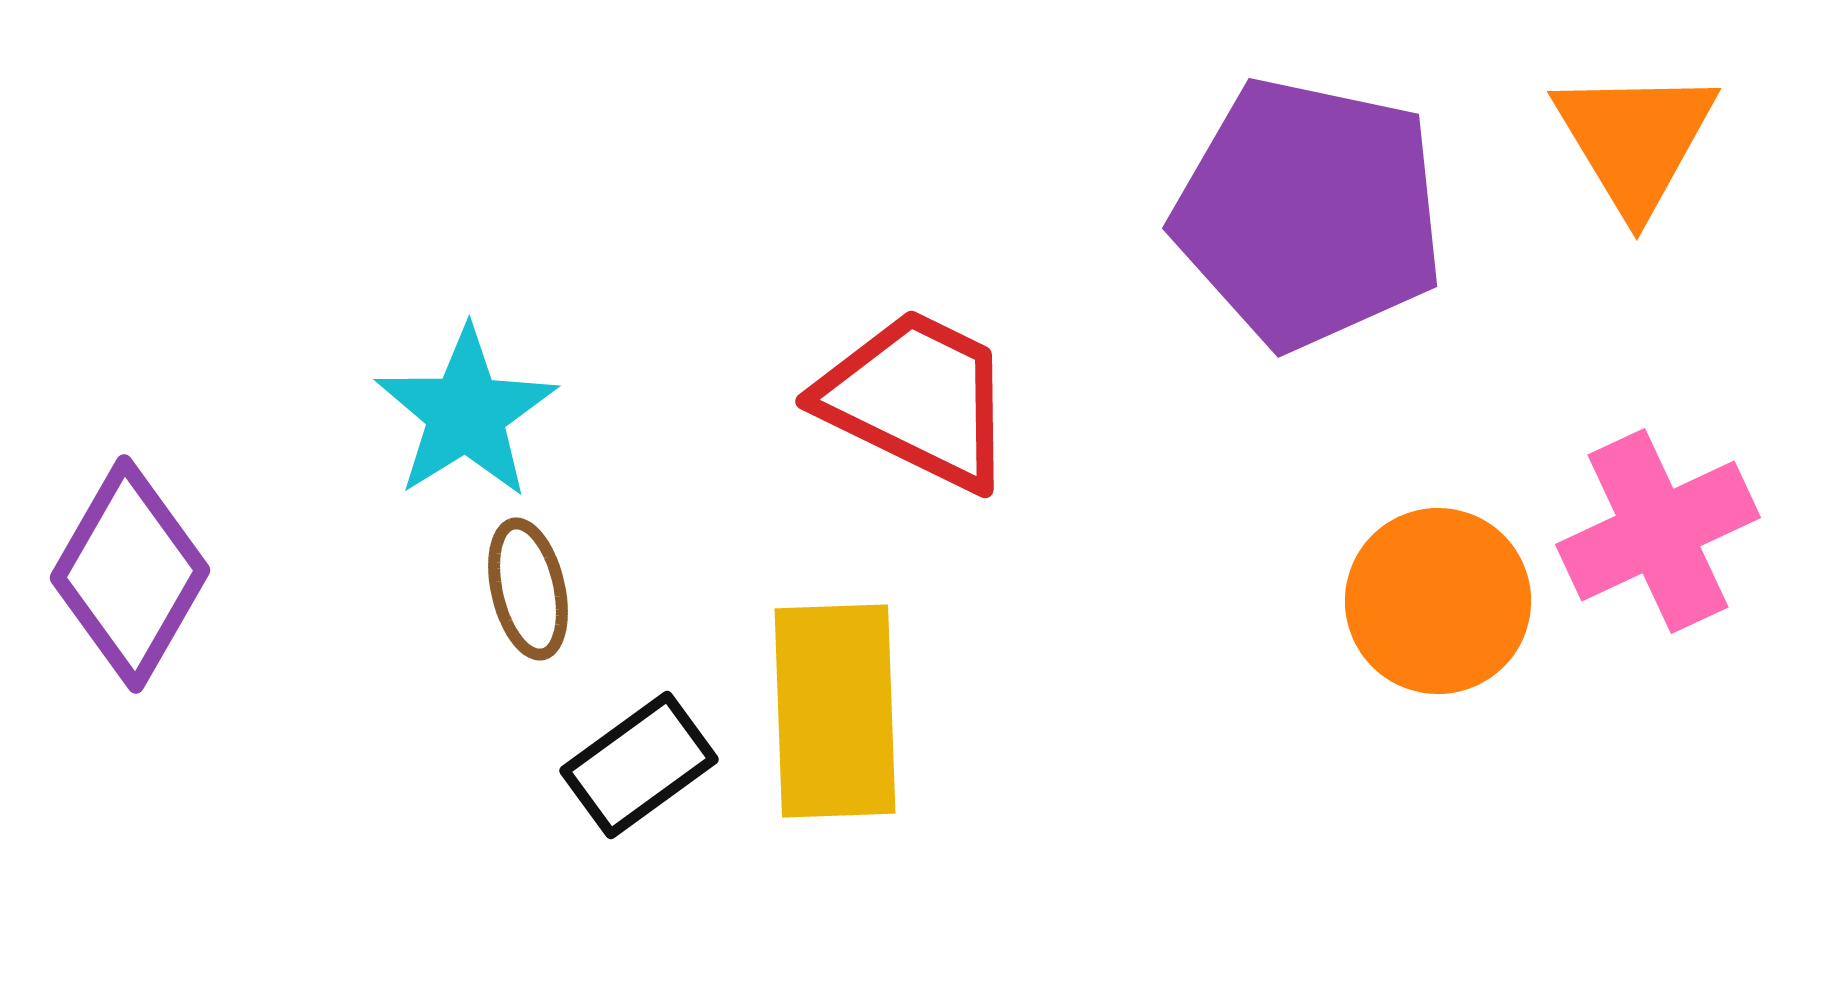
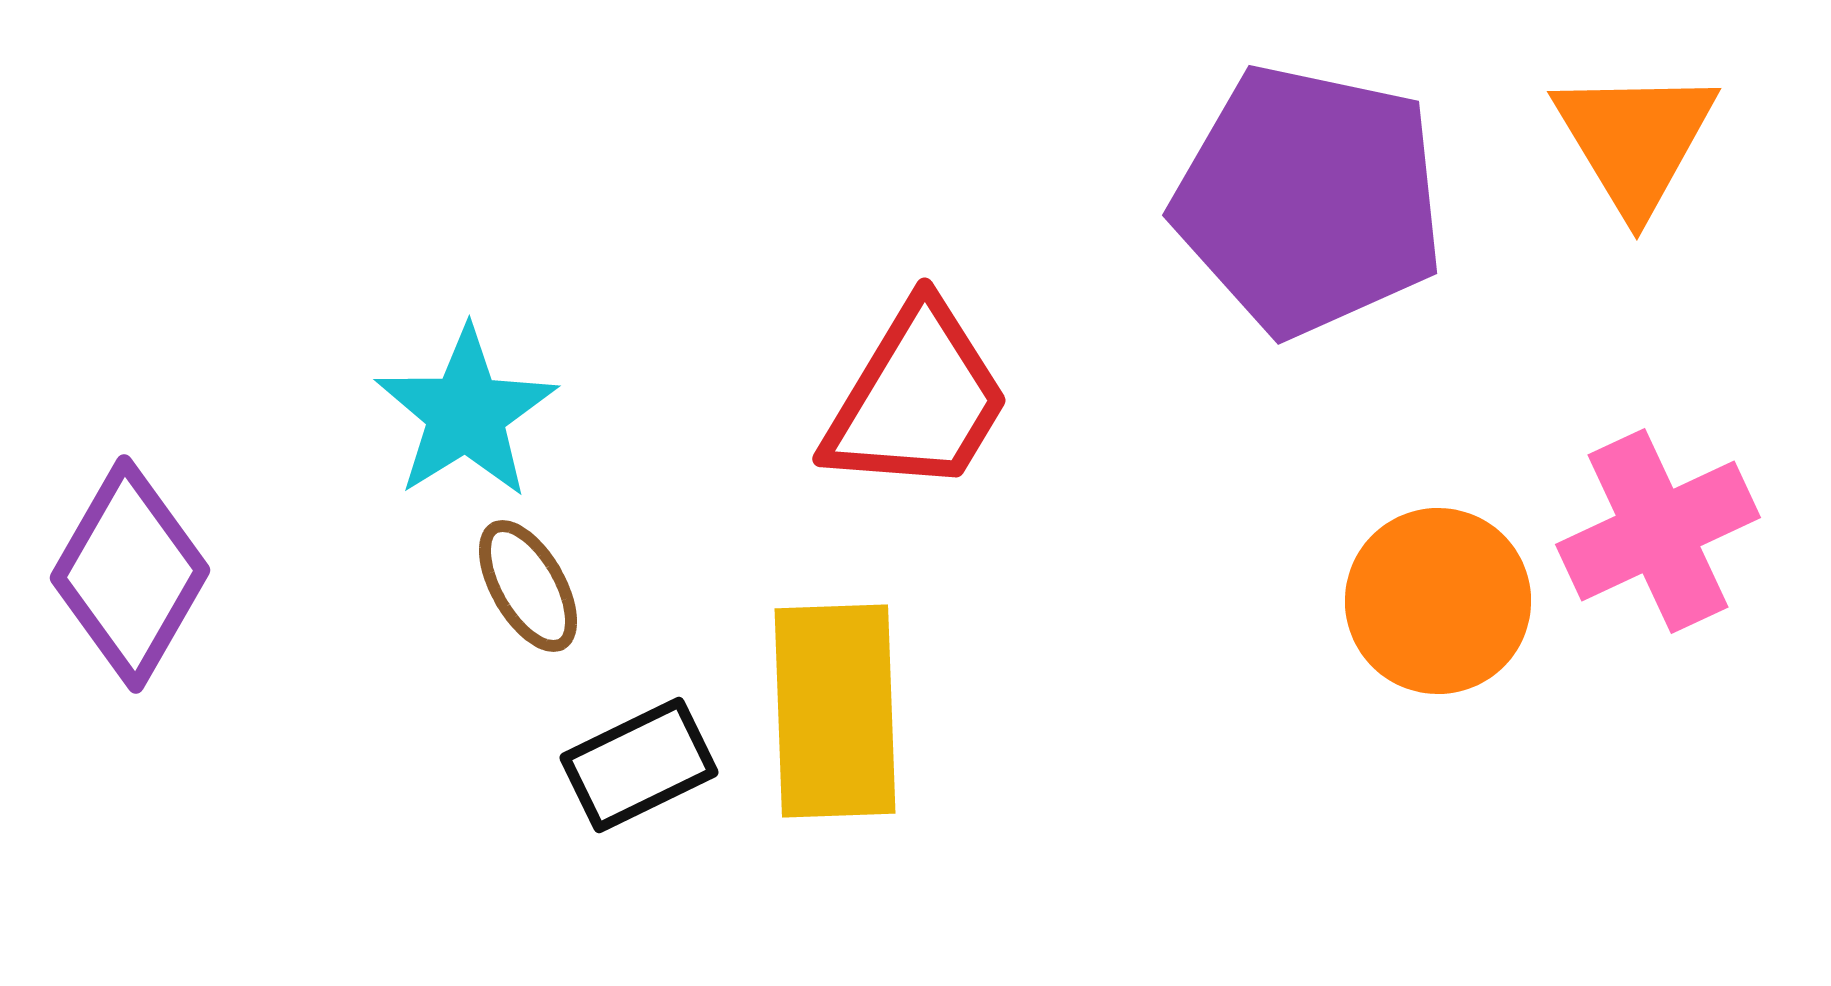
purple pentagon: moved 13 px up
red trapezoid: rotated 95 degrees clockwise
brown ellipse: moved 3 px up; rotated 17 degrees counterclockwise
black rectangle: rotated 10 degrees clockwise
